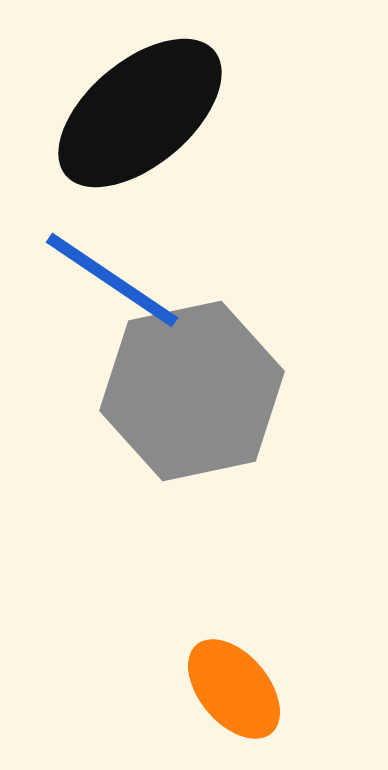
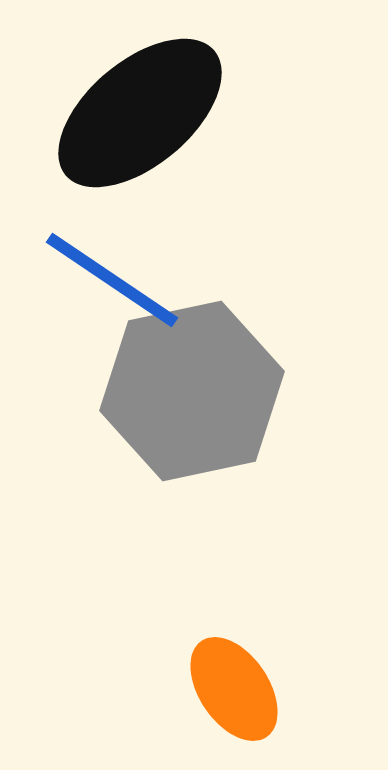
orange ellipse: rotated 6 degrees clockwise
